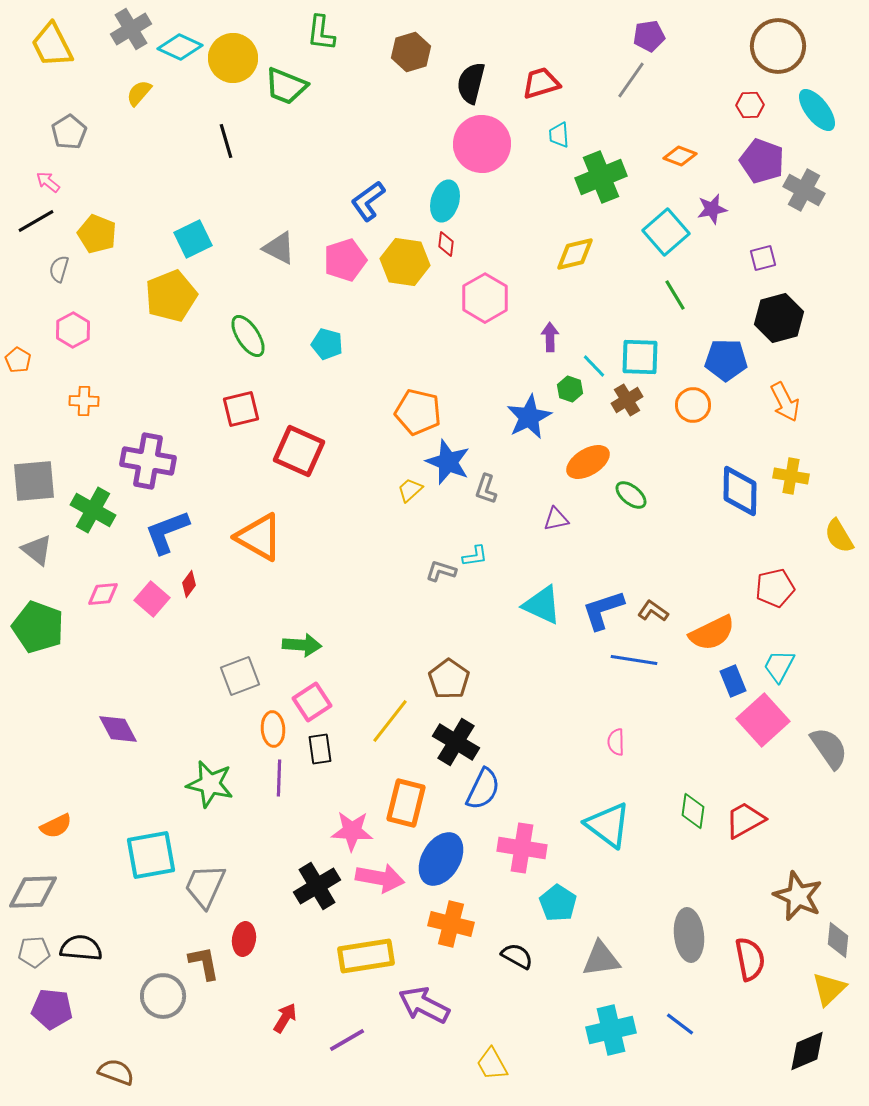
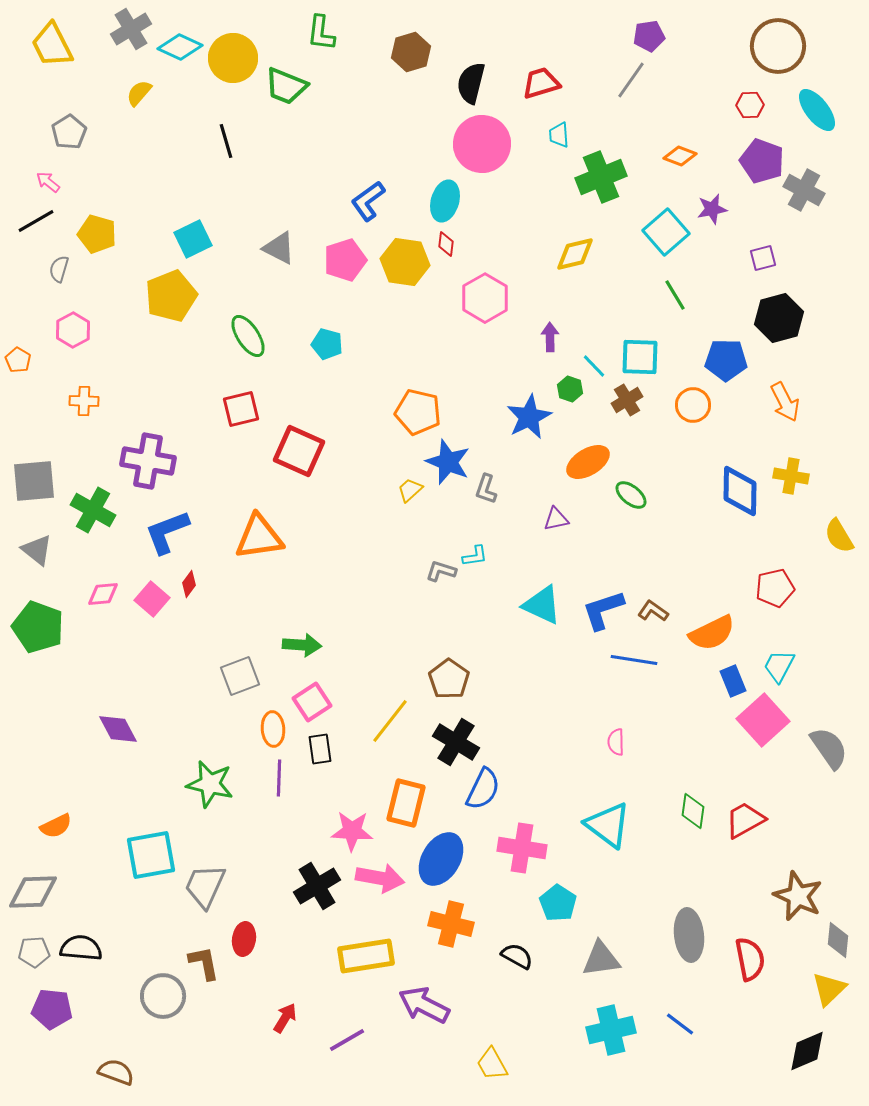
yellow pentagon at (97, 234): rotated 6 degrees counterclockwise
orange triangle at (259, 537): rotated 38 degrees counterclockwise
